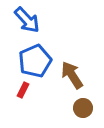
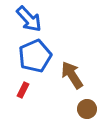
blue arrow: moved 2 px right, 1 px up
blue pentagon: moved 5 px up
brown circle: moved 4 px right, 1 px down
